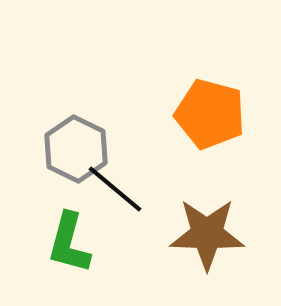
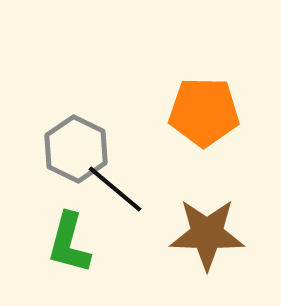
orange pentagon: moved 6 px left, 2 px up; rotated 14 degrees counterclockwise
